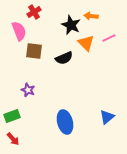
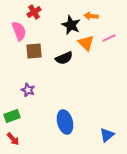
brown square: rotated 12 degrees counterclockwise
blue triangle: moved 18 px down
